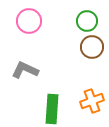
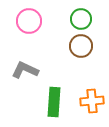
green circle: moved 6 px left, 2 px up
brown circle: moved 11 px left, 1 px up
orange cross: rotated 15 degrees clockwise
green rectangle: moved 2 px right, 7 px up
